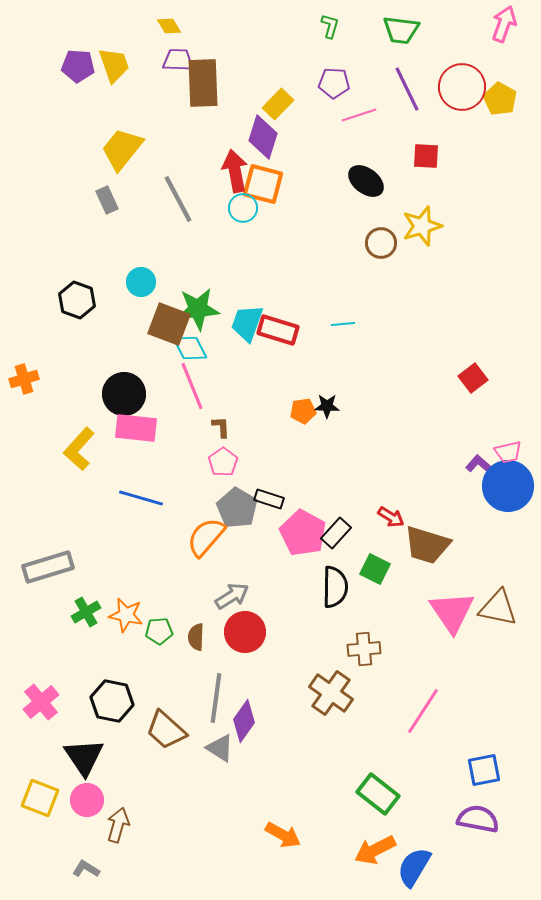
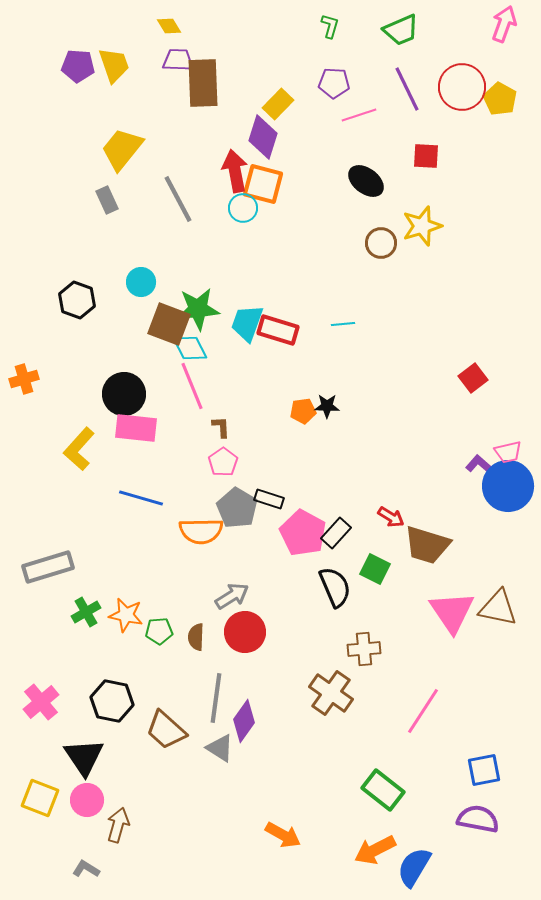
green trapezoid at (401, 30): rotated 30 degrees counterclockwise
orange semicircle at (206, 537): moved 5 px left, 6 px up; rotated 132 degrees counterclockwise
black semicircle at (335, 587): rotated 24 degrees counterclockwise
green rectangle at (378, 794): moved 5 px right, 4 px up
